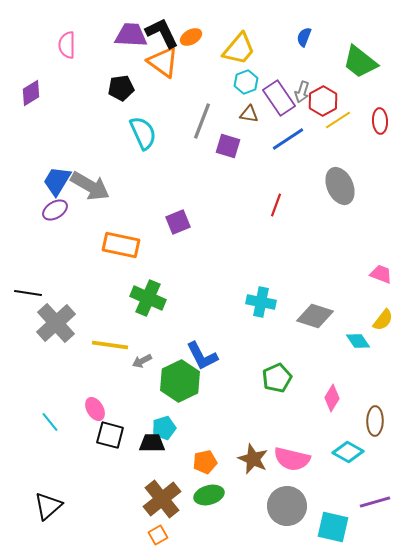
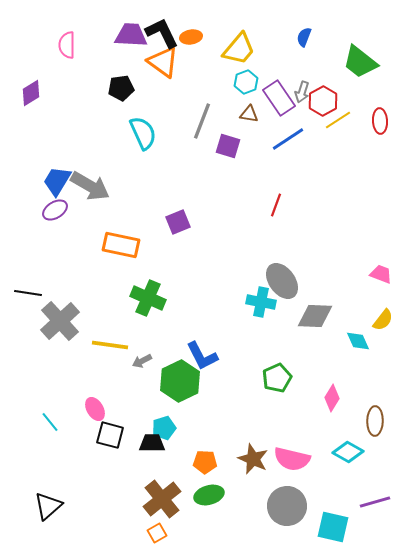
orange ellipse at (191, 37): rotated 20 degrees clockwise
gray ellipse at (340, 186): moved 58 px left, 95 px down; rotated 12 degrees counterclockwise
gray diamond at (315, 316): rotated 15 degrees counterclockwise
gray cross at (56, 323): moved 4 px right, 2 px up
cyan diamond at (358, 341): rotated 10 degrees clockwise
orange pentagon at (205, 462): rotated 15 degrees clockwise
orange square at (158, 535): moved 1 px left, 2 px up
